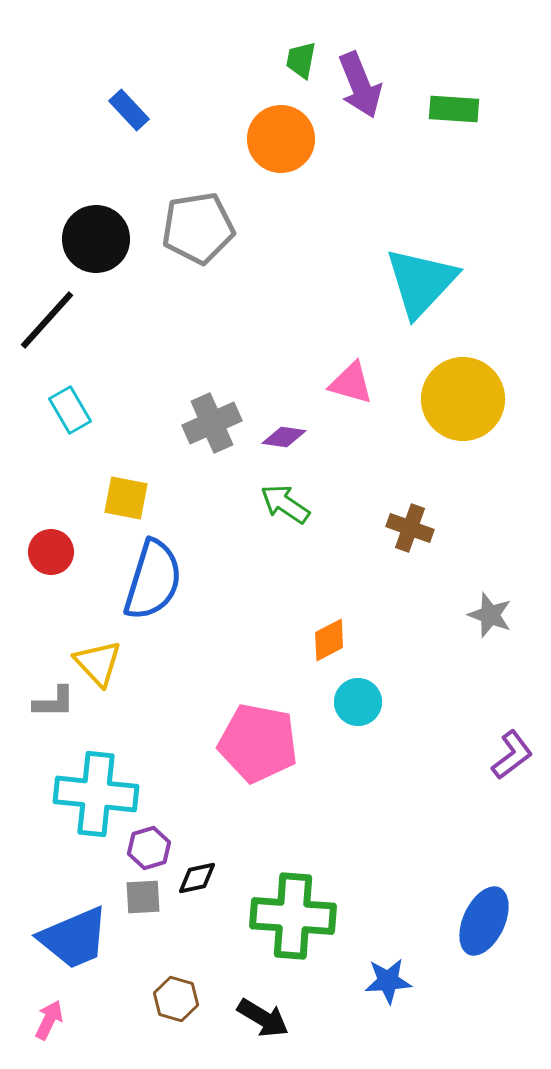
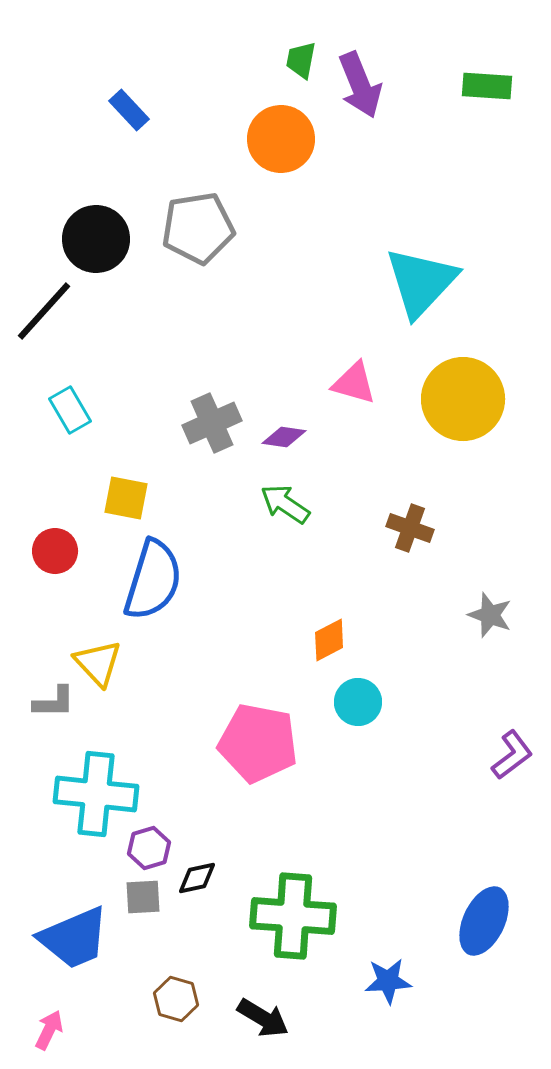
green rectangle: moved 33 px right, 23 px up
black line: moved 3 px left, 9 px up
pink triangle: moved 3 px right
red circle: moved 4 px right, 1 px up
pink arrow: moved 10 px down
